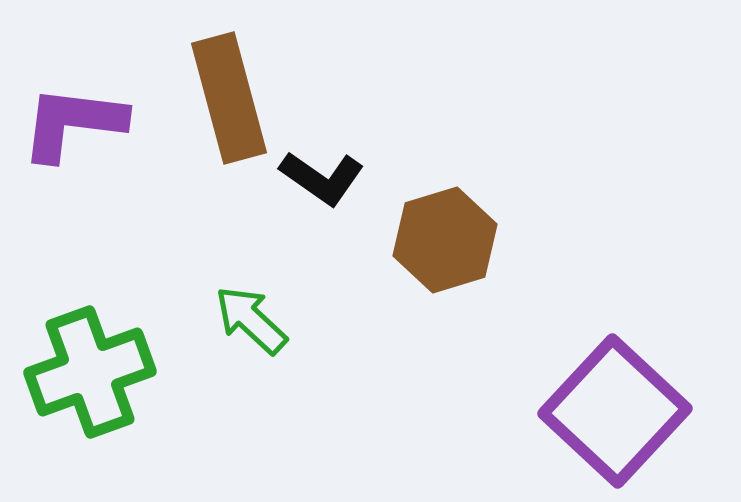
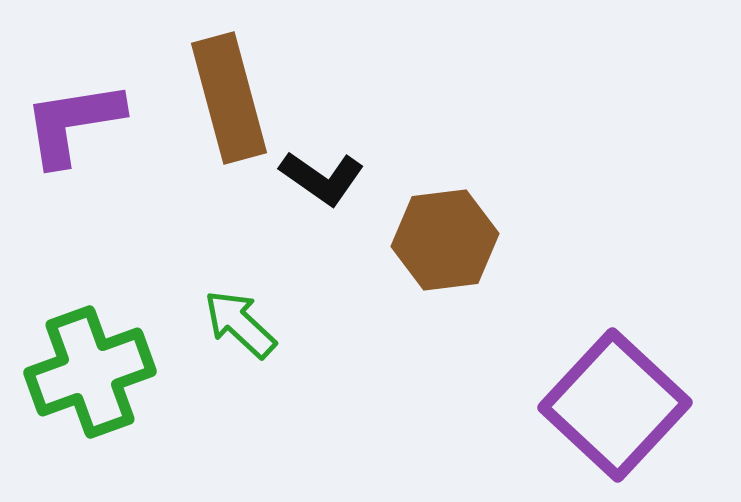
purple L-shape: rotated 16 degrees counterclockwise
brown hexagon: rotated 10 degrees clockwise
green arrow: moved 11 px left, 4 px down
purple square: moved 6 px up
